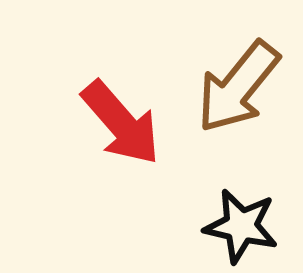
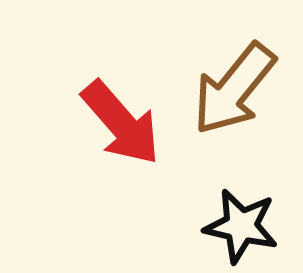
brown arrow: moved 4 px left, 2 px down
